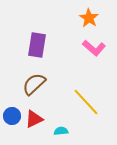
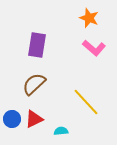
orange star: rotated 12 degrees counterclockwise
blue circle: moved 3 px down
